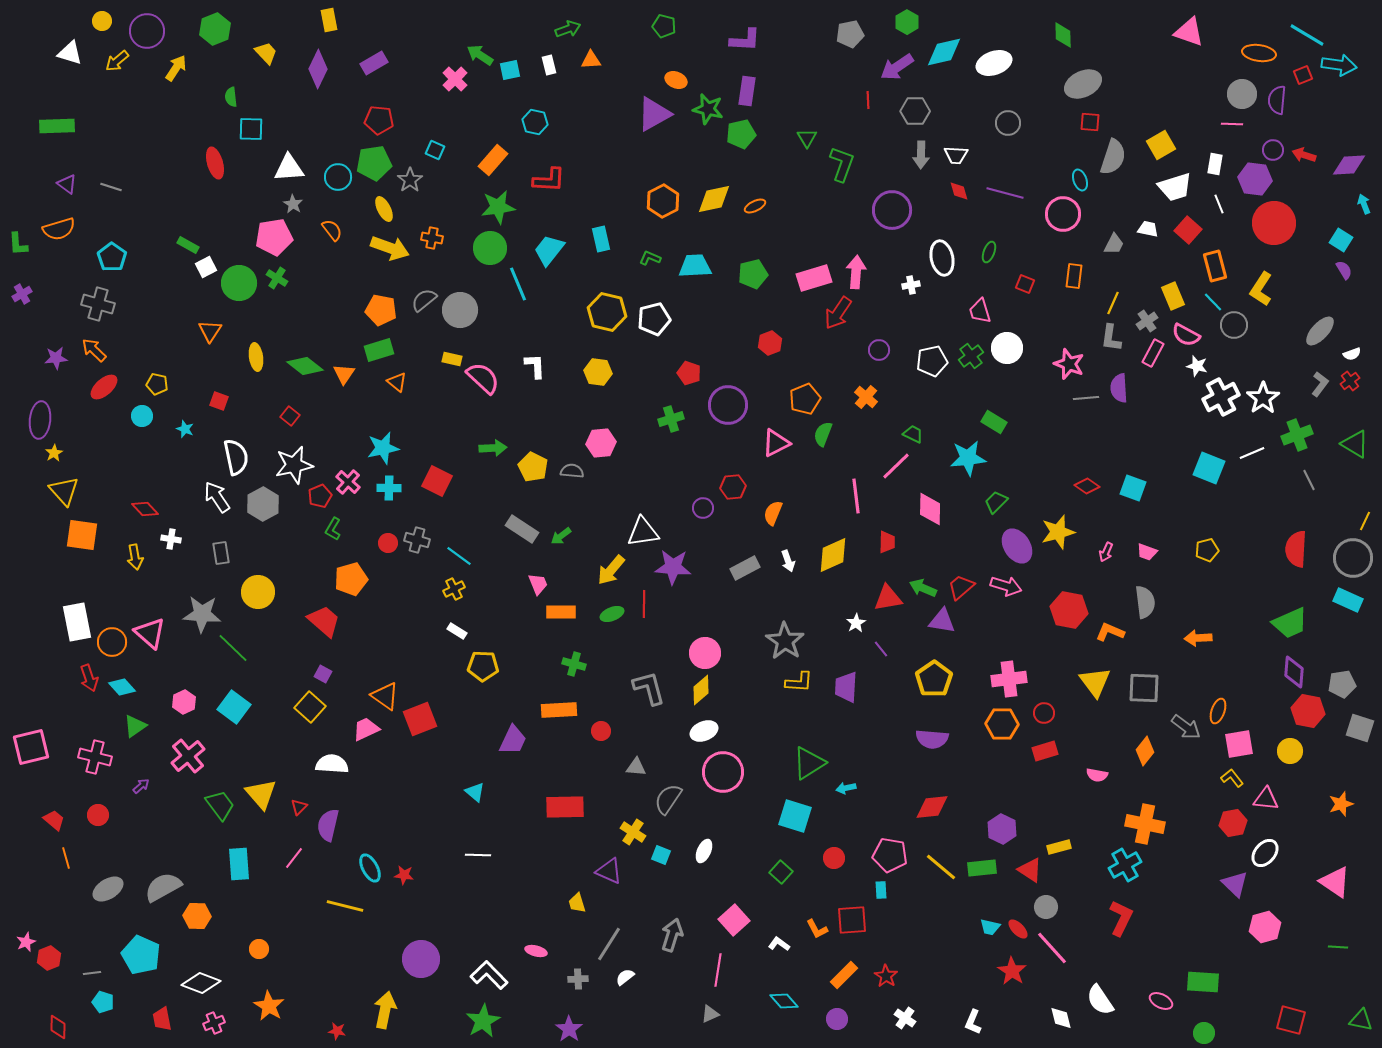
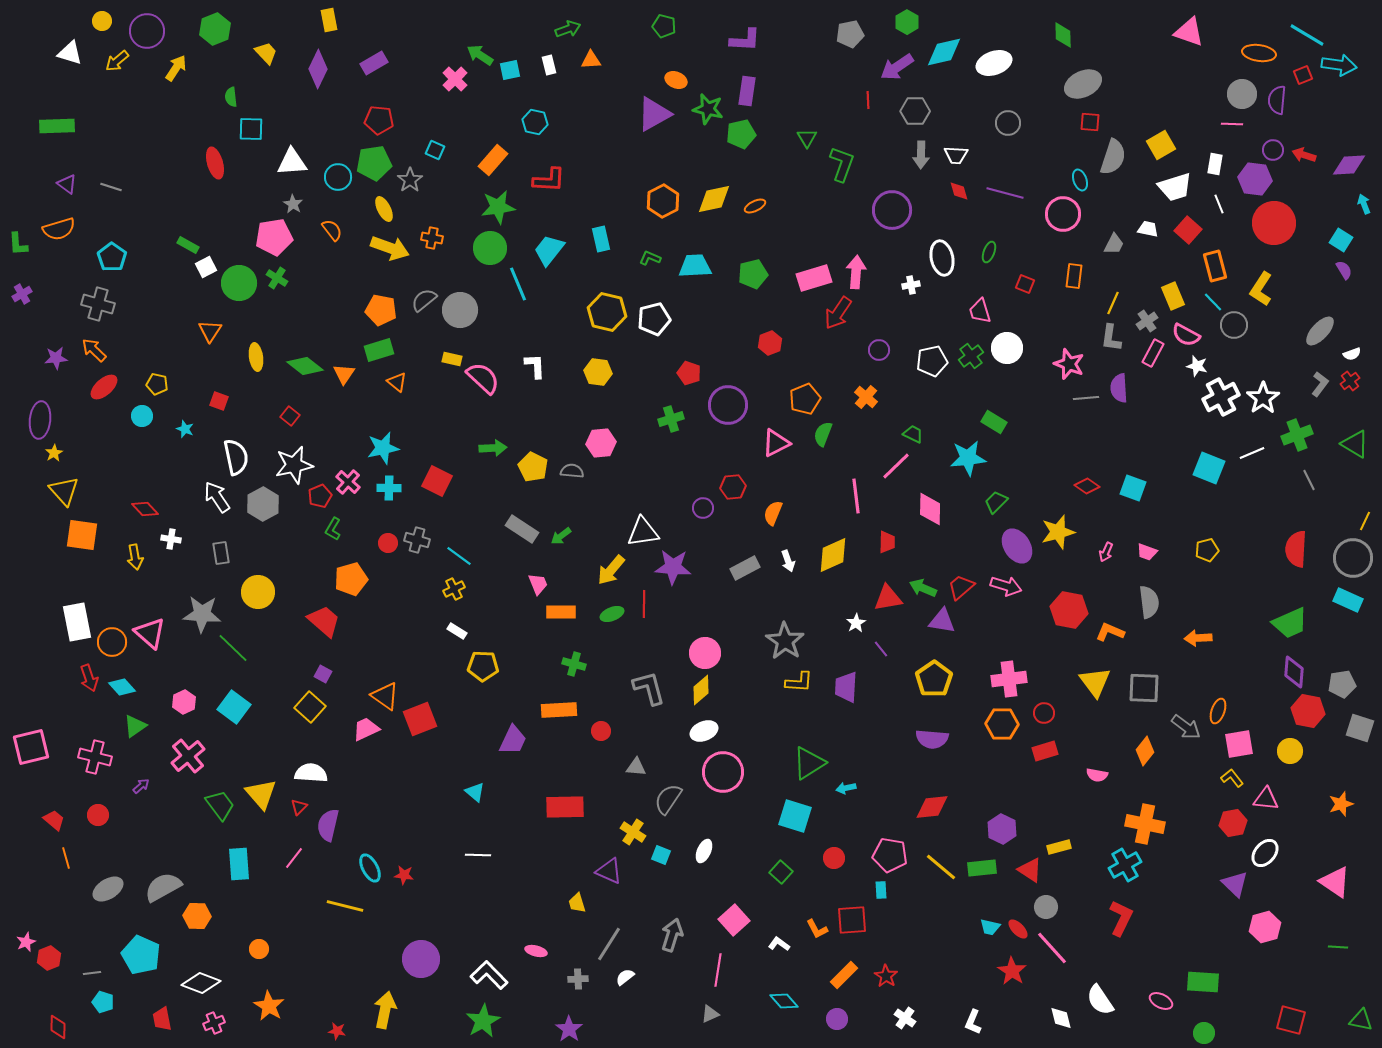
white triangle at (289, 168): moved 3 px right, 6 px up
gray semicircle at (1145, 602): moved 4 px right
white semicircle at (332, 764): moved 21 px left, 9 px down
